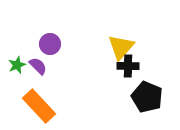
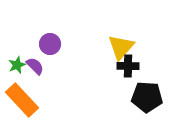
purple semicircle: moved 3 px left
black pentagon: rotated 20 degrees counterclockwise
orange rectangle: moved 17 px left, 6 px up
